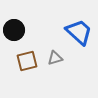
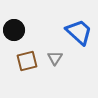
gray triangle: rotated 42 degrees counterclockwise
